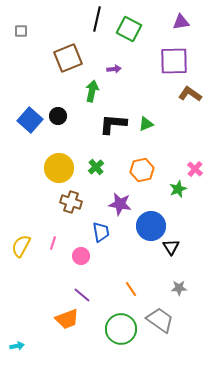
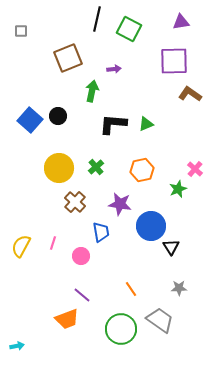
brown cross: moved 4 px right; rotated 25 degrees clockwise
